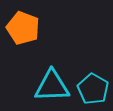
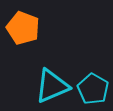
cyan triangle: rotated 21 degrees counterclockwise
